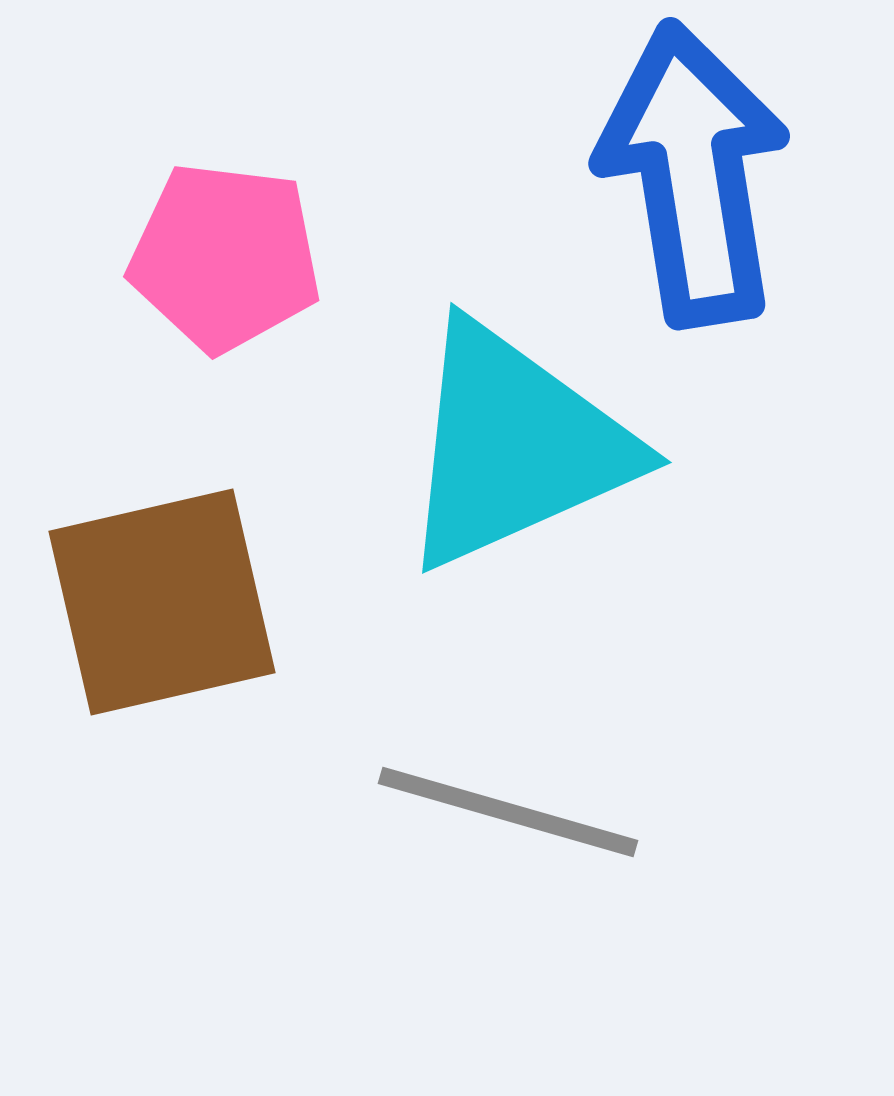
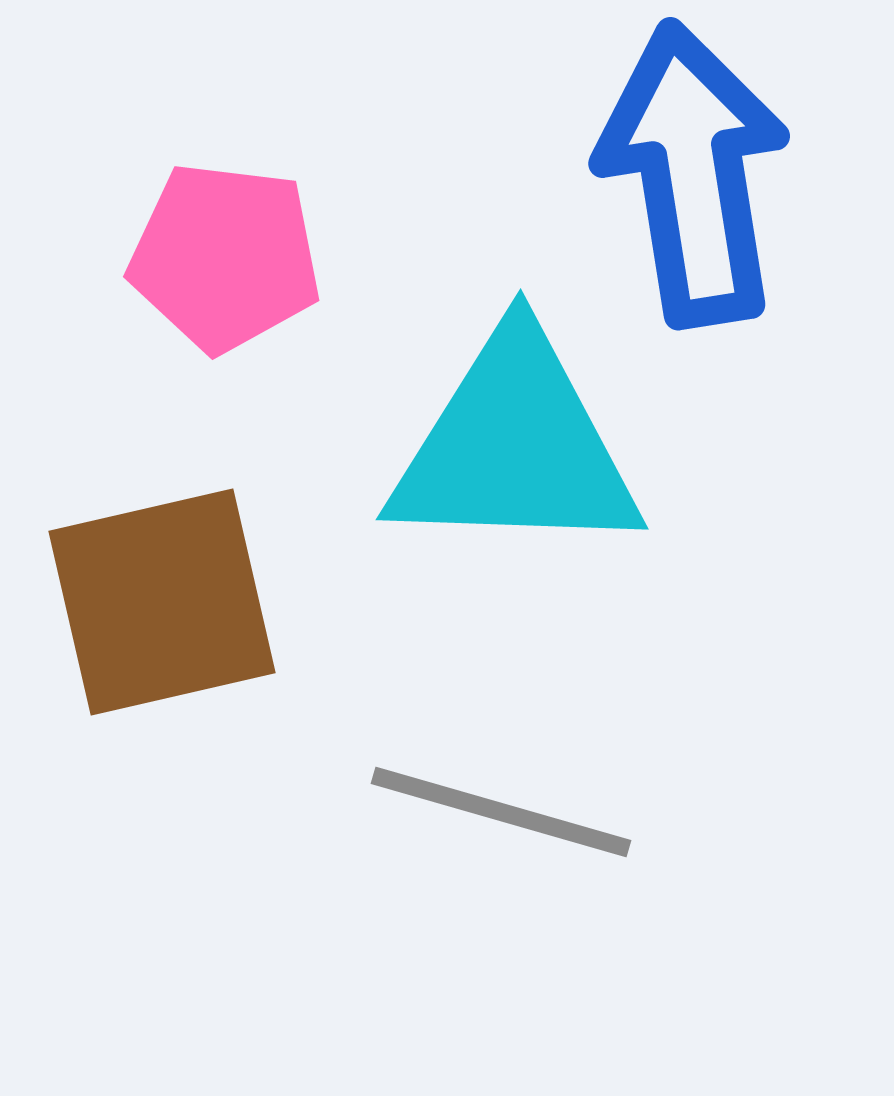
cyan triangle: rotated 26 degrees clockwise
gray line: moved 7 px left
